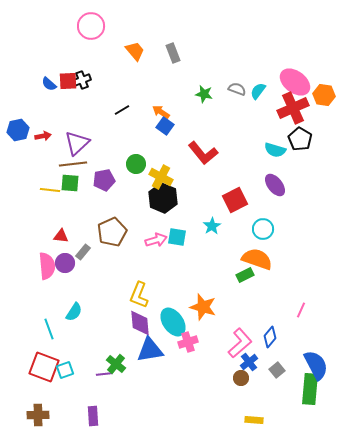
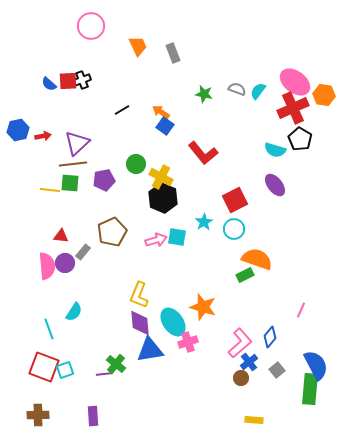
orange trapezoid at (135, 51): moved 3 px right, 5 px up; rotated 15 degrees clockwise
cyan star at (212, 226): moved 8 px left, 4 px up
cyan circle at (263, 229): moved 29 px left
